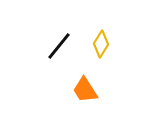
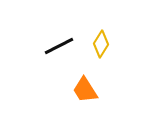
black line: rotated 24 degrees clockwise
